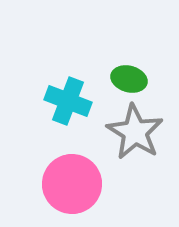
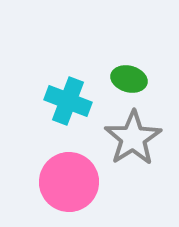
gray star: moved 2 px left, 6 px down; rotated 8 degrees clockwise
pink circle: moved 3 px left, 2 px up
